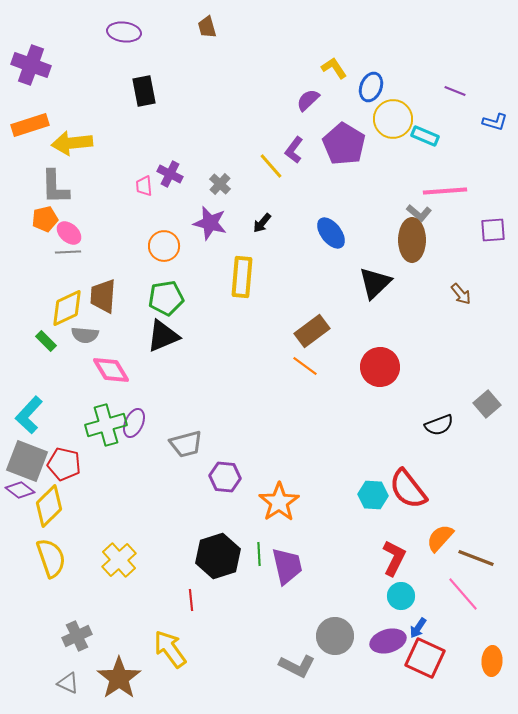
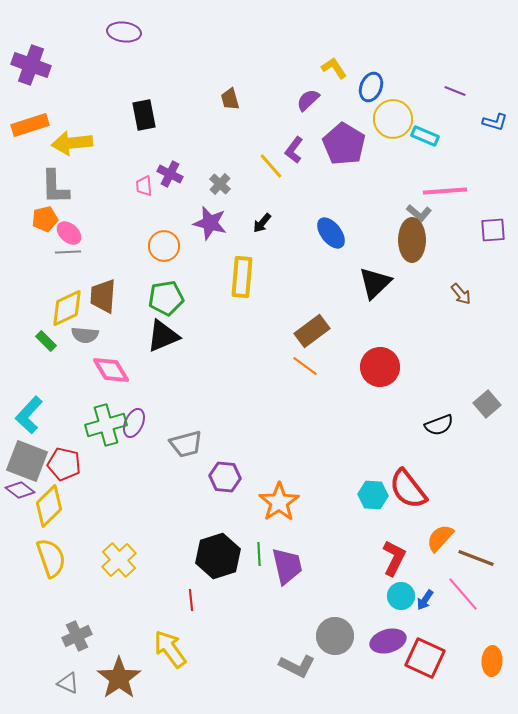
brown trapezoid at (207, 27): moved 23 px right, 72 px down
black rectangle at (144, 91): moved 24 px down
blue arrow at (418, 628): moved 7 px right, 28 px up
